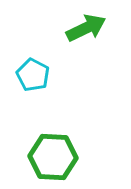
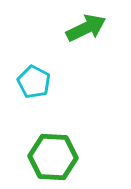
cyan pentagon: moved 1 px right, 7 px down
